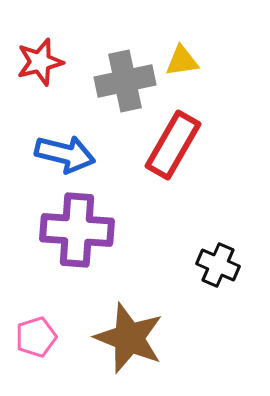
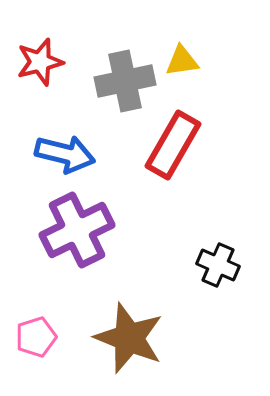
purple cross: rotated 30 degrees counterclockwise
